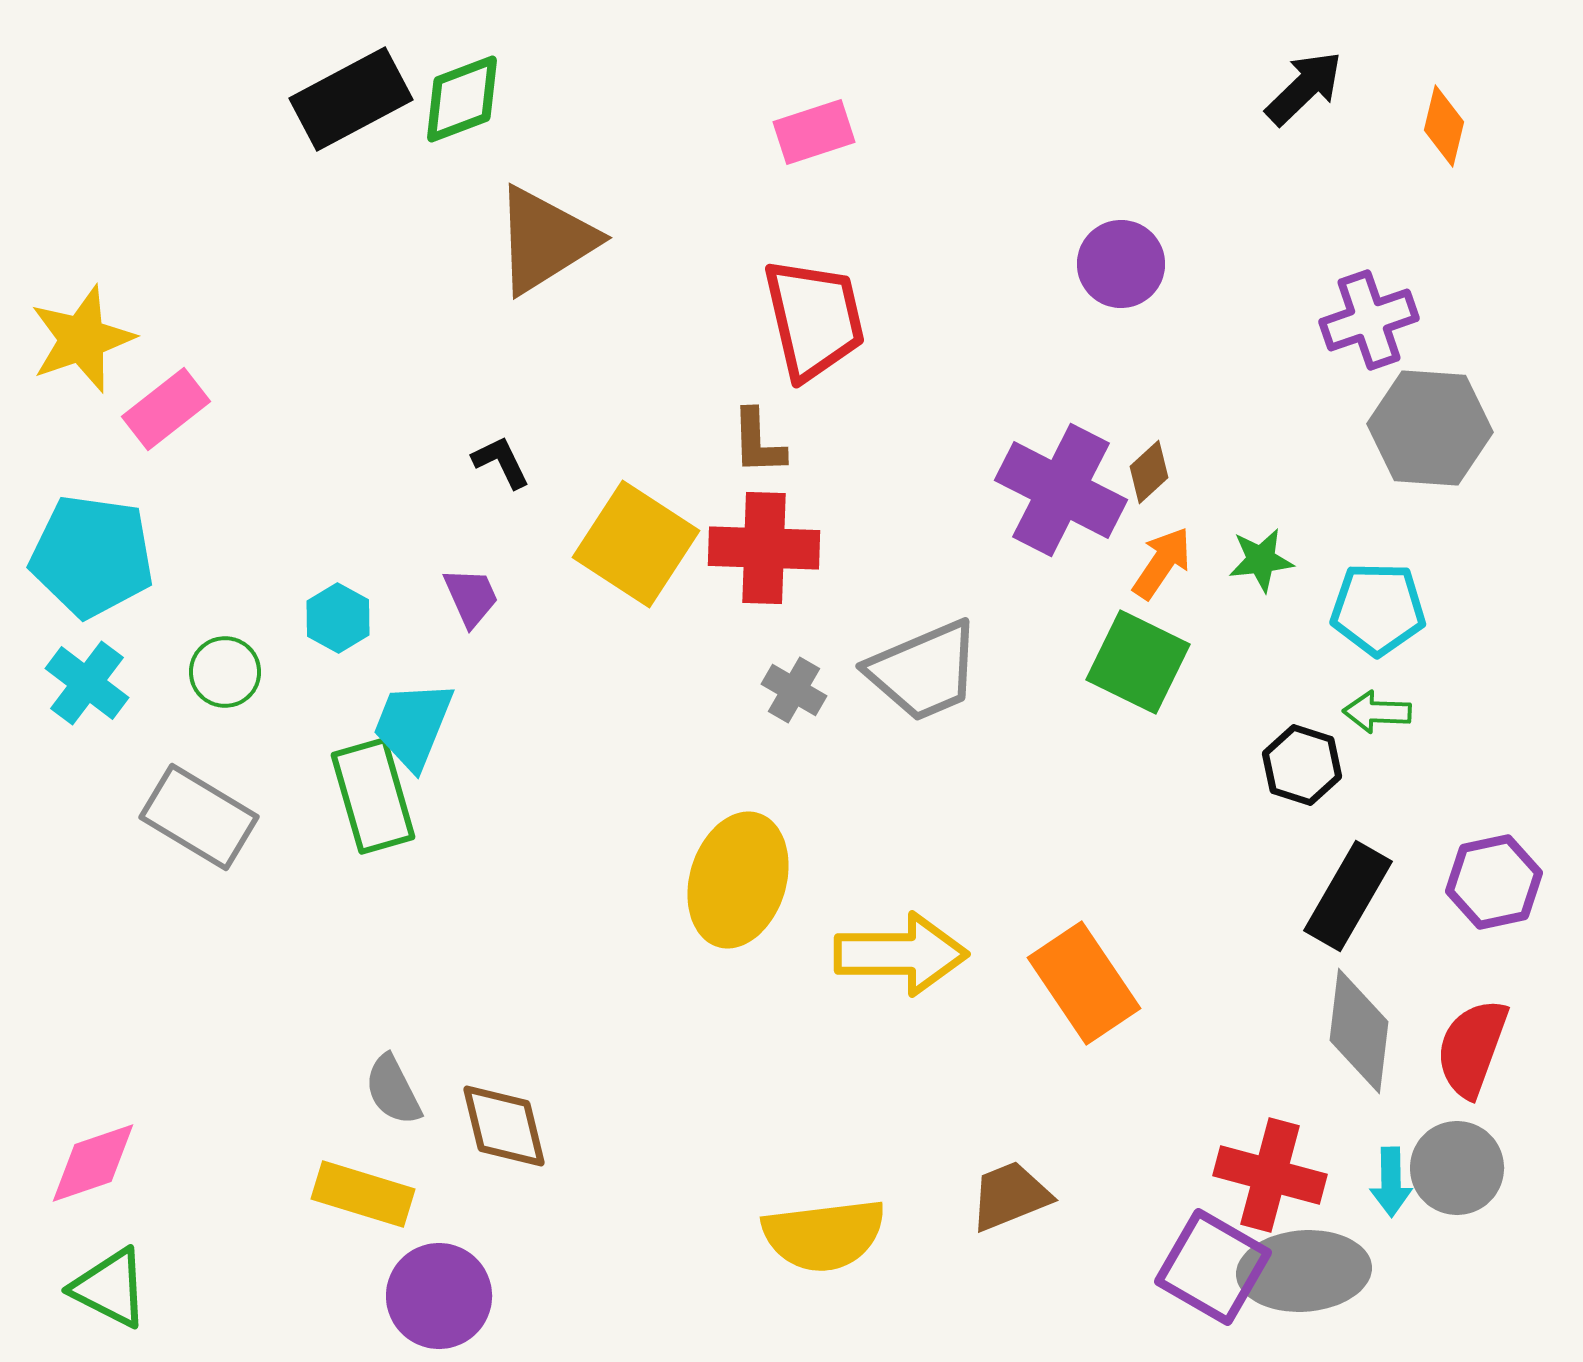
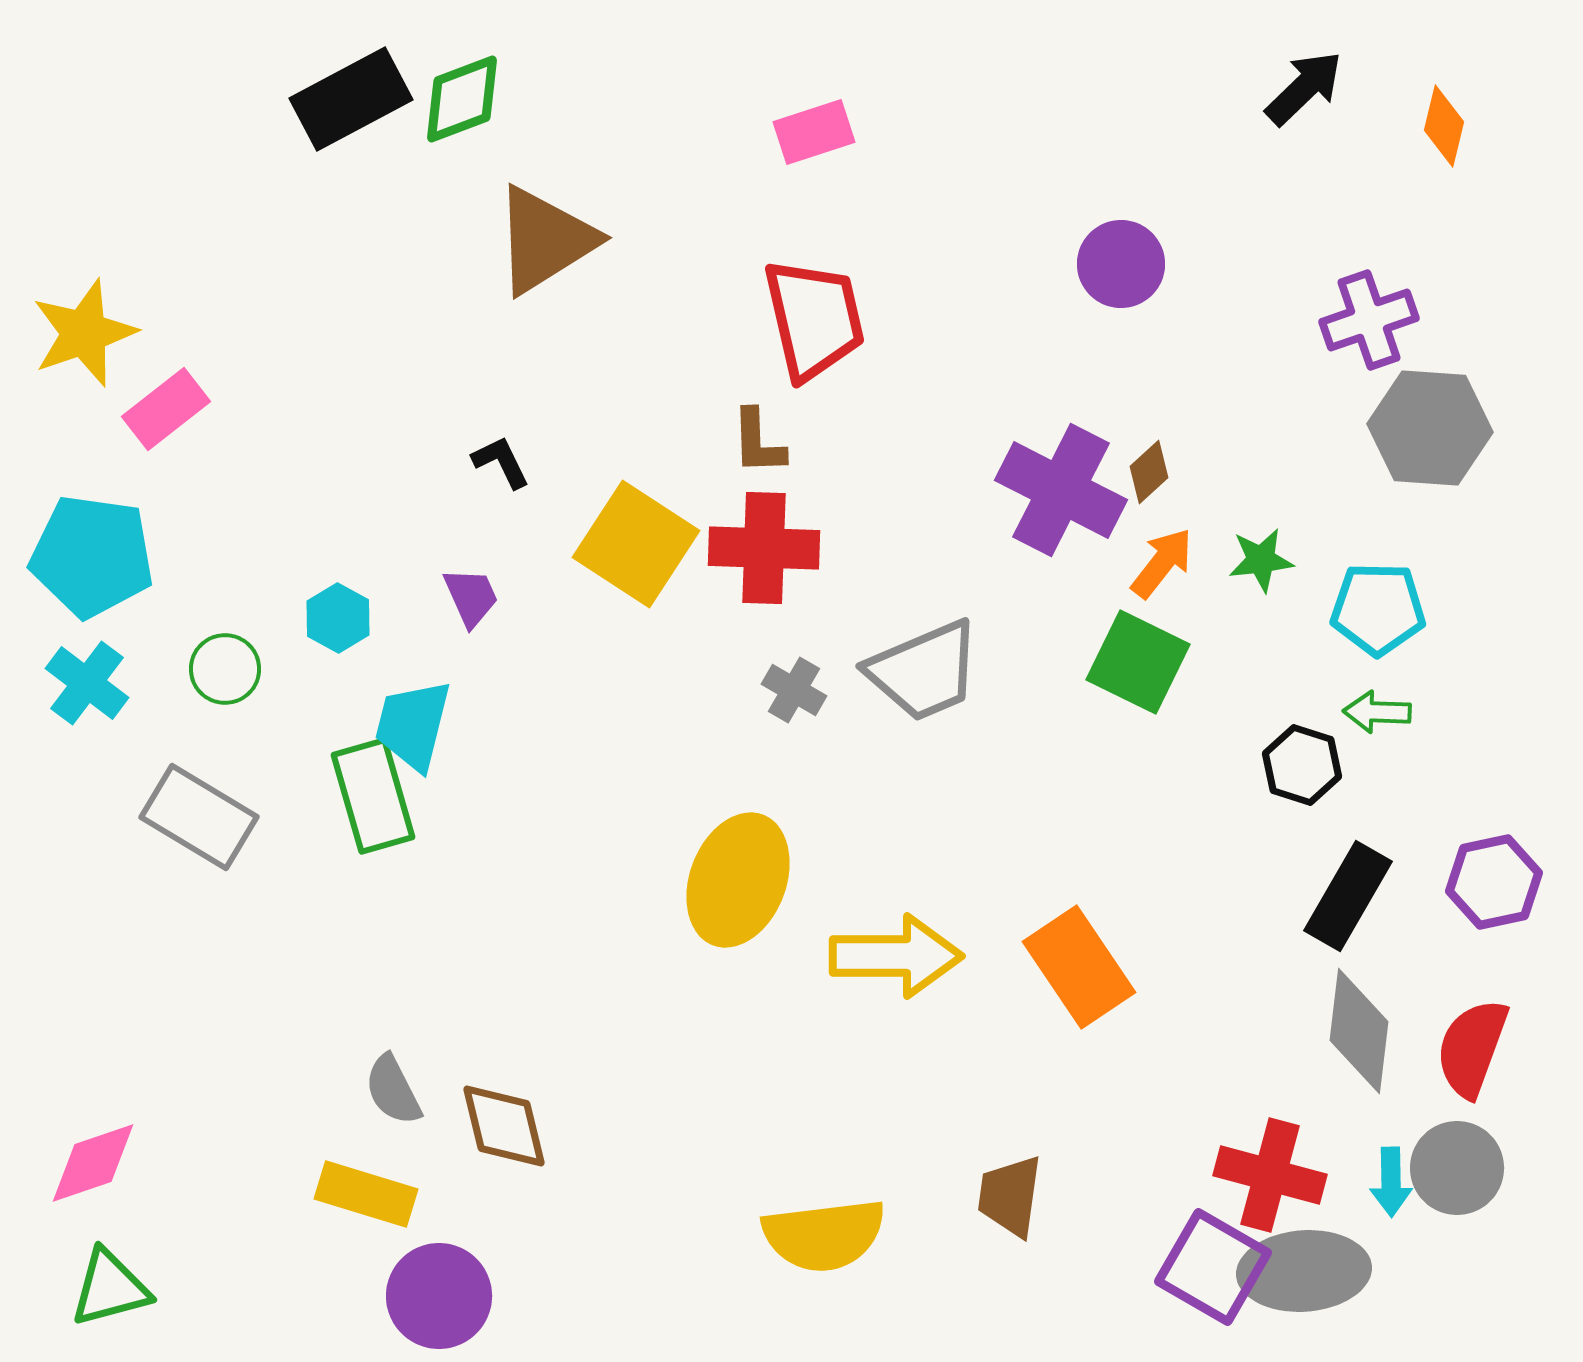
yellow star at (82, 339): moved 2 px right, 6 px up
orange arrow at (1162, 563): rotated 4 degrees clockwise
green circle at (225, 672): moved 3 px up
cyan trapezoid at (413, 725): rotated 8 degrees counterclockwise
yellow ellipse at (738, 880): rotated 4 degrees clockwise
yellow arrow at (901, 954): moved 5 px left, 2 px down
orange rectangle at (1084, 983): moved 5 px left, 16 px up
yellow rectangle at (363, 1194): moved 3 px right
brown trapezoid at (1010, 1196): rotated 60 degrees counterclockwise
green triangle at (110, 1288): rotated 42 degrees counterclockwise
